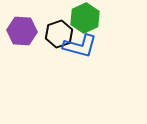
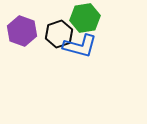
green hexagon: rotated 16 degrees clockwise
purple hexagon: rotated 16 degrees clockwise
